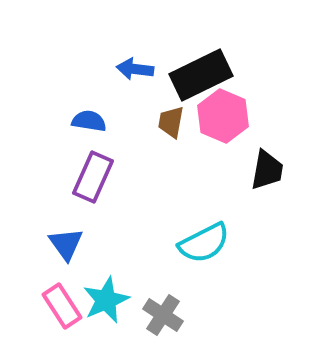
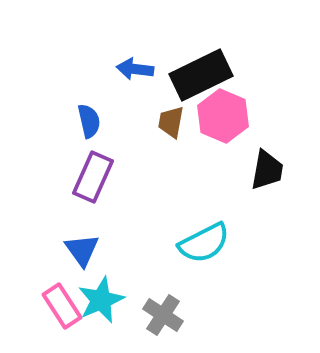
blue semicircle: rotated 68 degrees clockwise
blue triangle: moved 16 px right, 6 px down
cyan star: moved 5 px left
